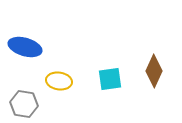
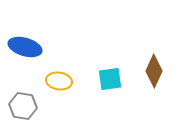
gray hexagon: moved 1 px left, 2 px down
